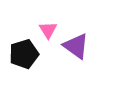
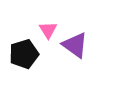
purple triangle: moved 1 px left, 1 px up
